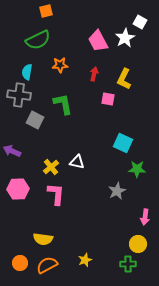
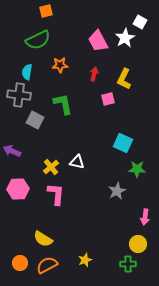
pink square: rotated 24 degrees counterclockwise
yellow semicircle: rotated 24 degrees clockwise
